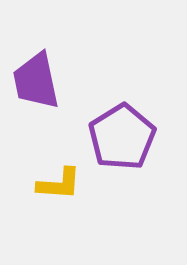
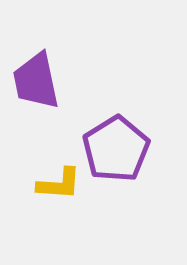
purple pentagon: moved 6 px left, 12 px down
